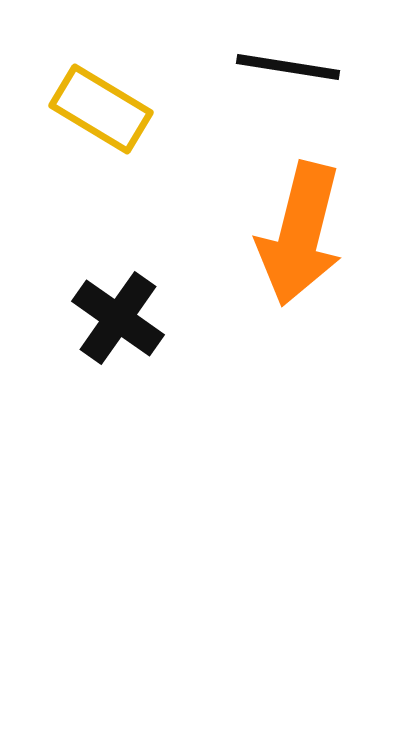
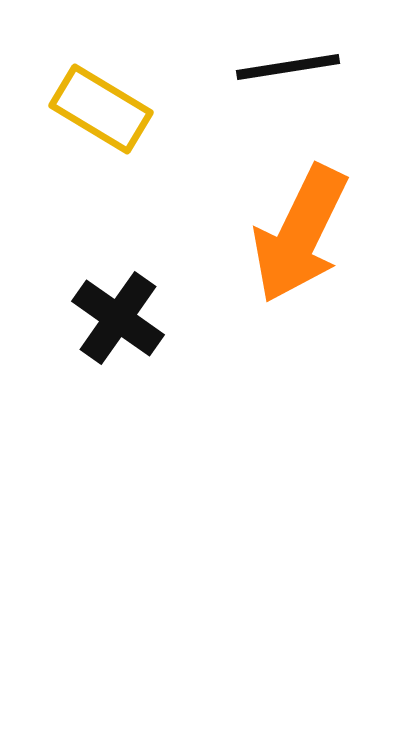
black line: rotated 18 degrees counterclockwise
orange arrow: rotated 12 degrees clockwise
